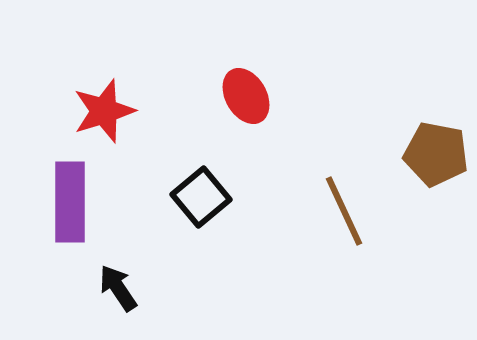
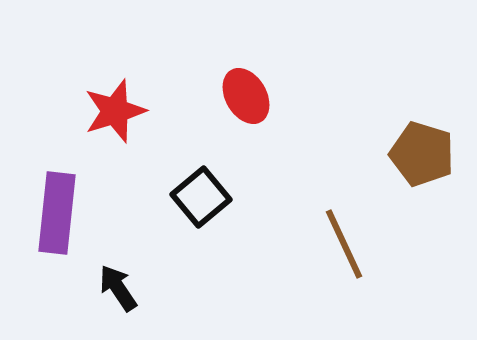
red star: moved 11 px right
brown pentagon: moved 14 px left; rotated 6 degrees clockwise
purple rectangle: moved 13 px left, 11 px down; rotated 6 degrees clockwise
brown line: moved 33 px down
